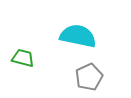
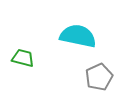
gray pentagon: moved 10 px right
